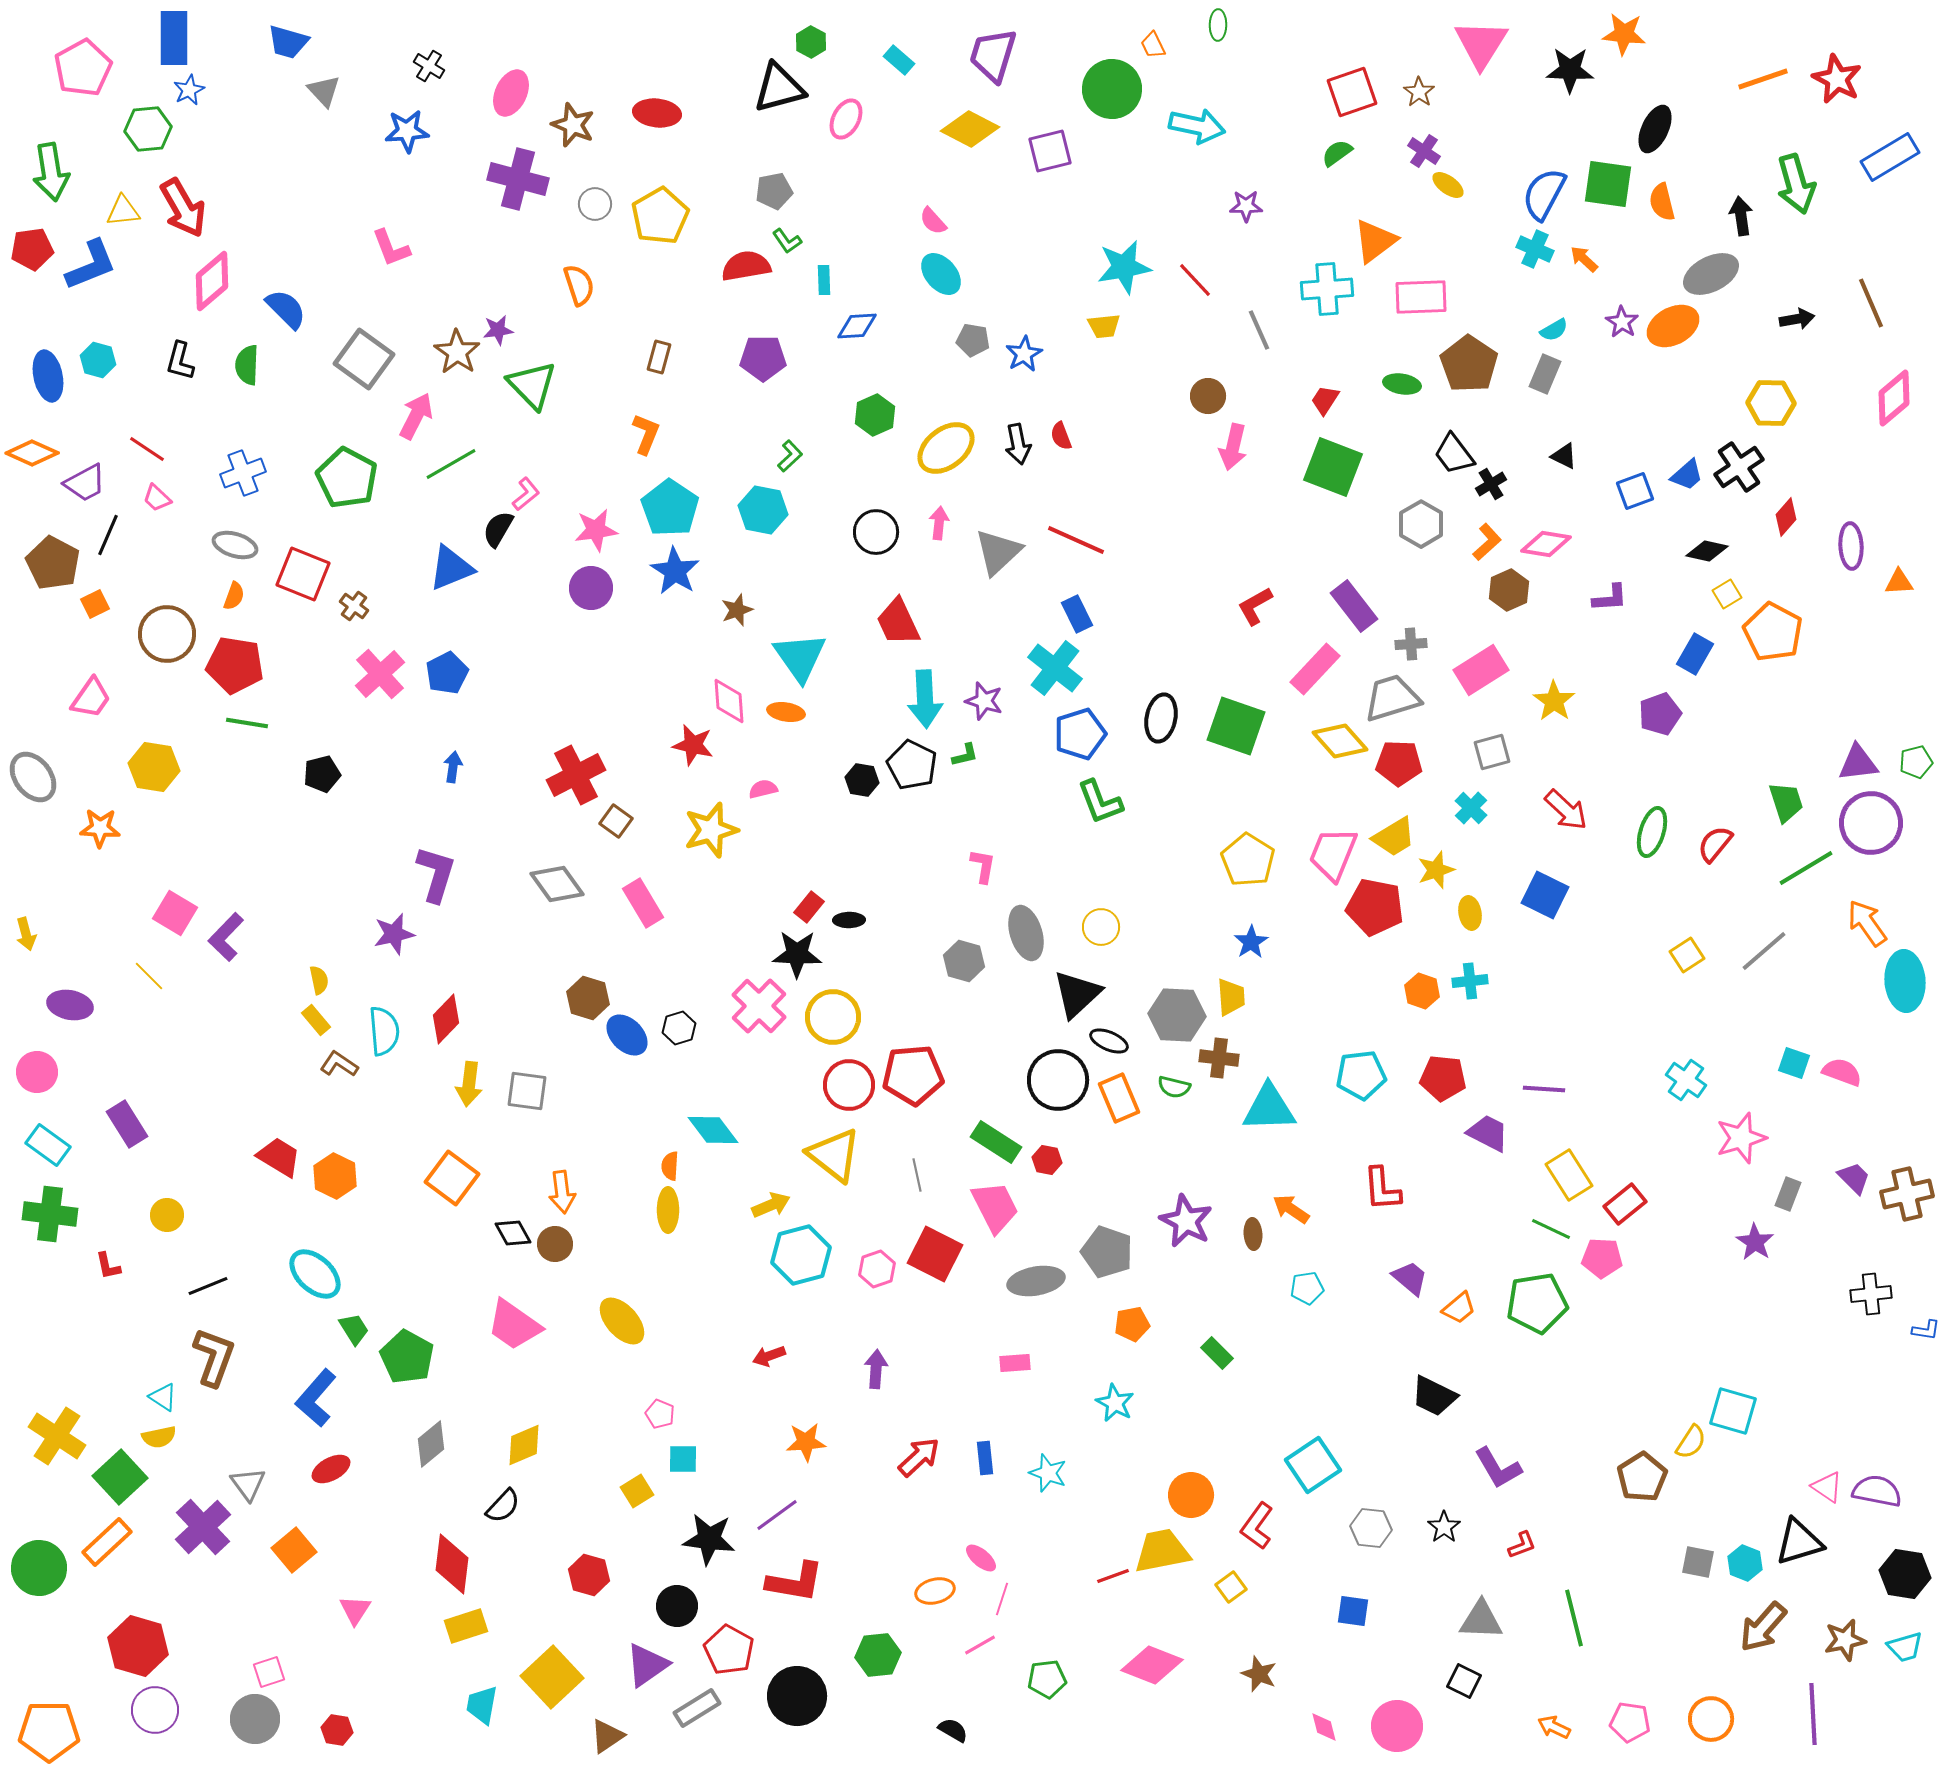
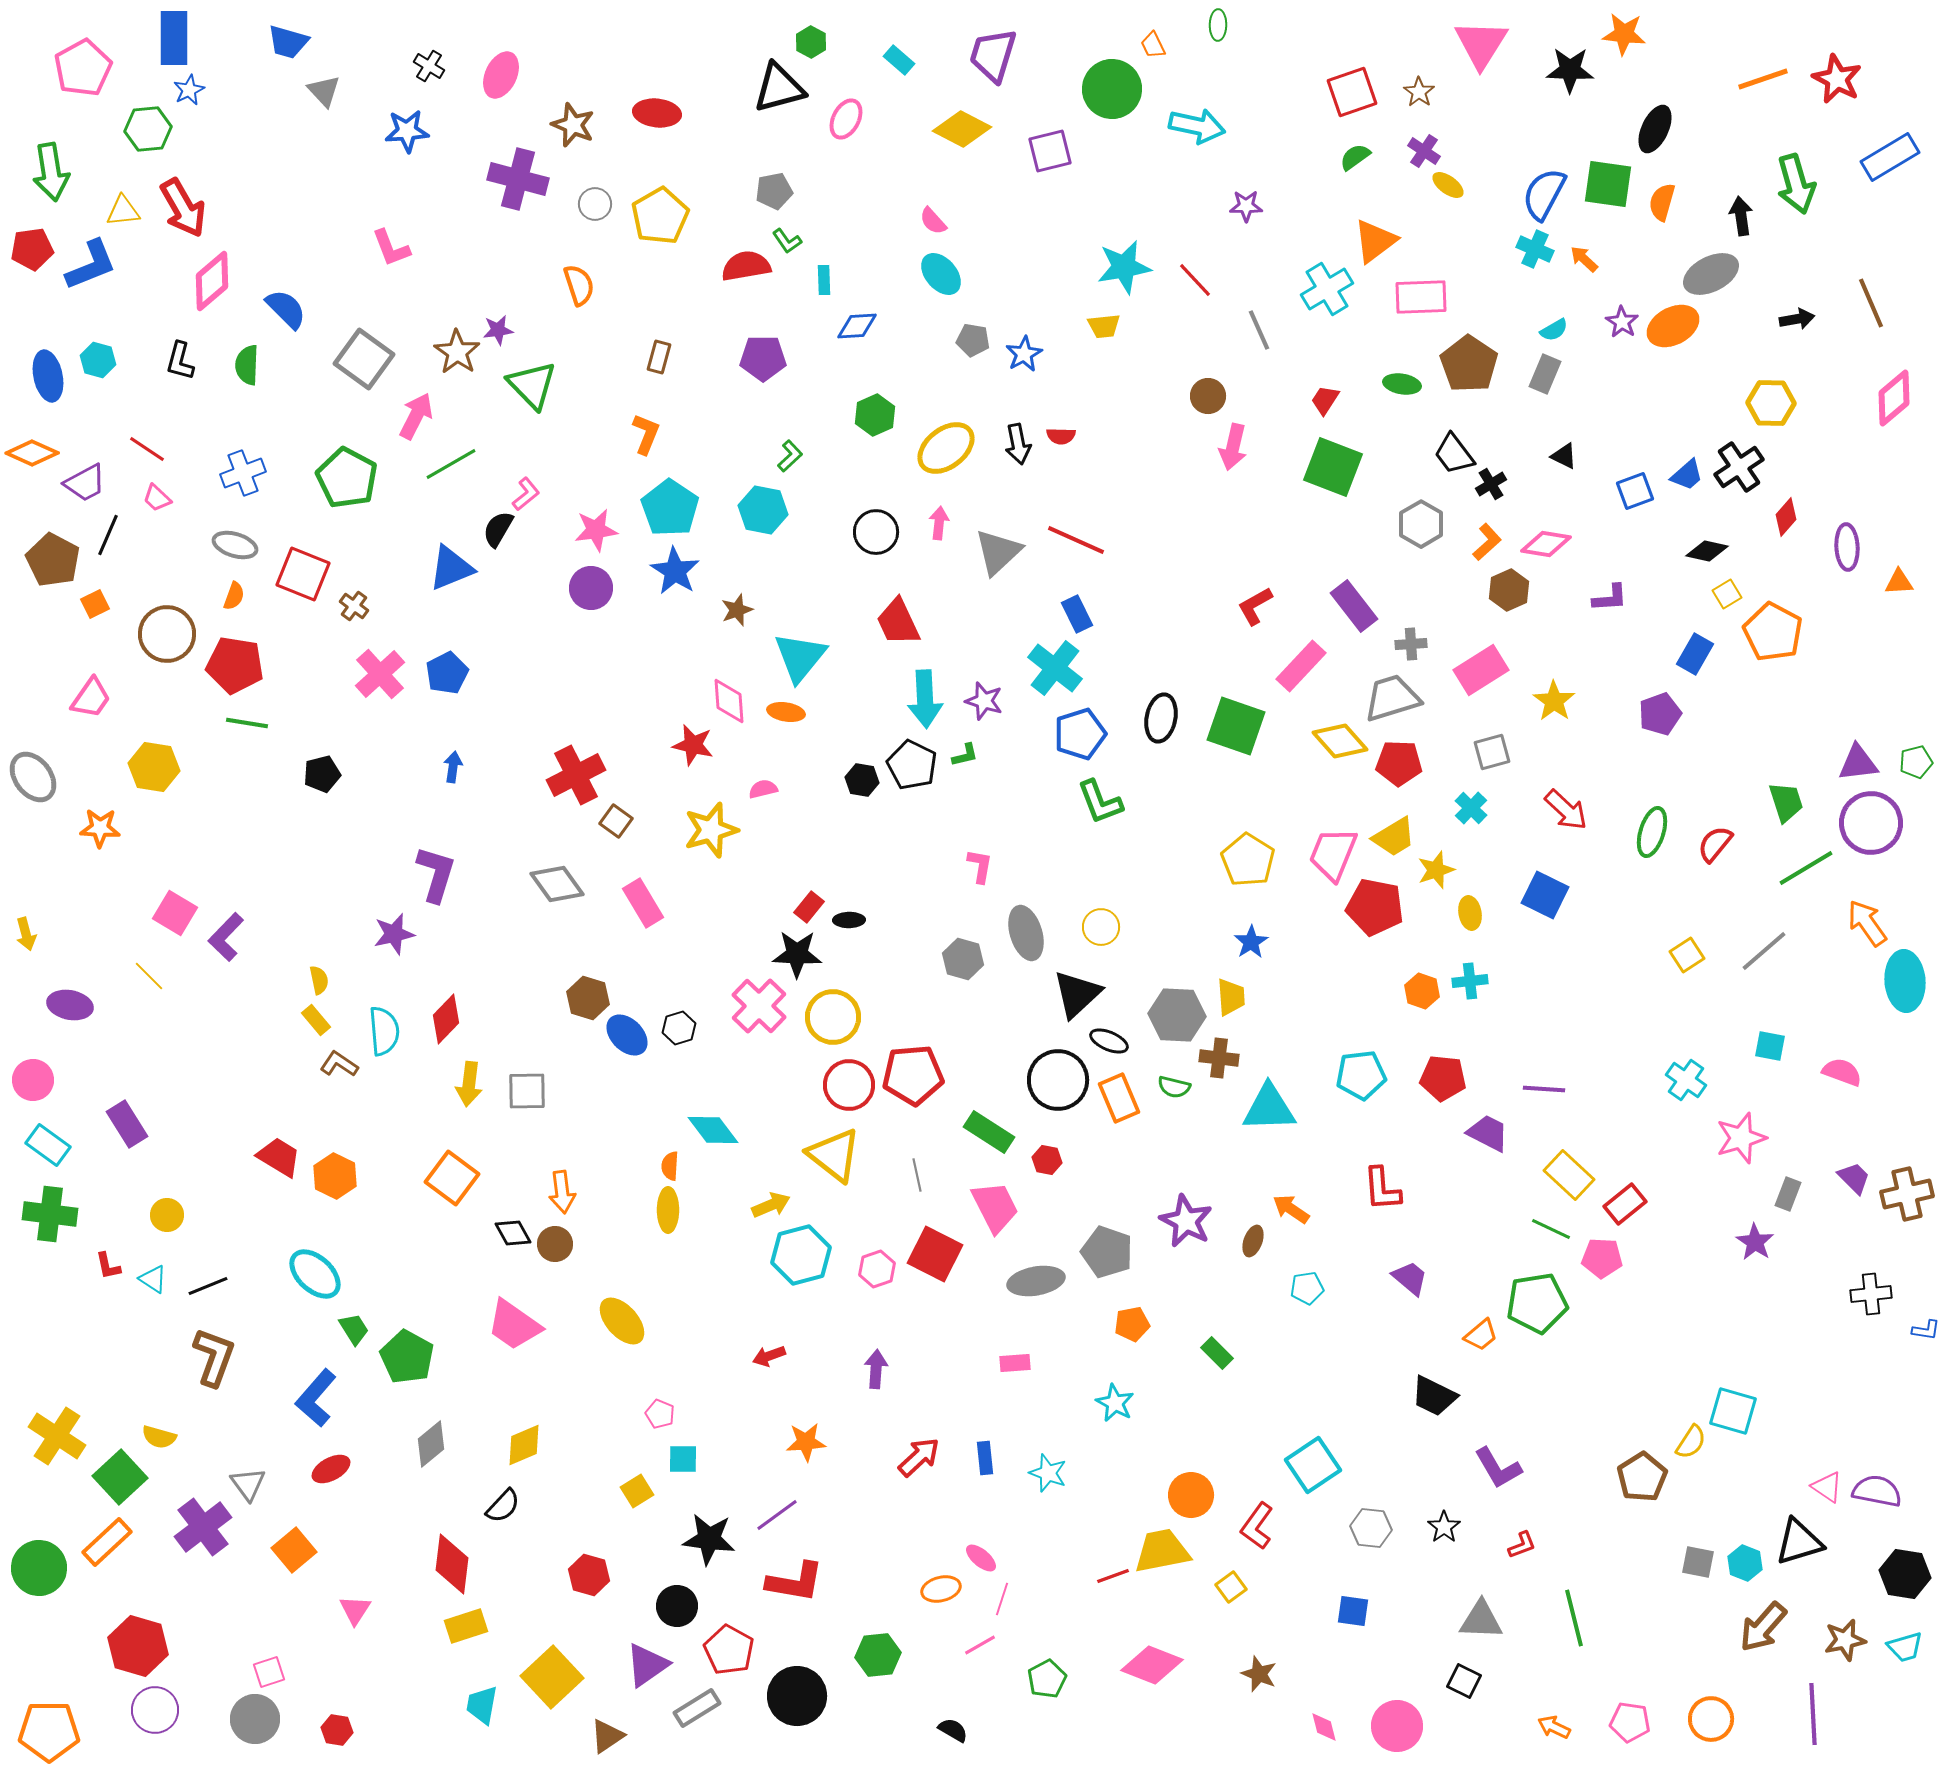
pink ellipse at (511, 93): moved 10 px left, 18 px up
yellow diamond at (970, 129): moved 8 px left
green semicircle at (1337, 153): moved 18 px right, 4 px down
orange semicircle at (1662, 202): rotated 30 degrees clockwise
cyan cross at (1327, 289): rotated 27 degrees counterclockwise
red semicircle at (1061, 436): rotated 68 degrees counterclockwise
purple ellipse at (1851, 546): moved 4 px left, 1 px down
brown pentagon at (53, 563): moved 3 px up
cyan triangle at (800, 657): rotated 14 degrees clockwise
pink rectangle at (1315, 669): moved 14 px left, 3 px up
pink L-shape at (983, 866): moved 3 px left
gray hexagon at (964, 961): moved 1 px left, 2 px up
cyan square at (1794, 1063): moved 24 px left, 17 px up; rotated 8 degrees counterclockwise
pink circle at (37, 1072): moved 4 px left, 8 px down
gray square at (527, 1091): rotated 9 degrees counterclockwise
green rectangle at (996, 1142): moved 7 px left, 10 px up
yellow rectangle at (1569, 1175): rotated 15 degrees counterclockwise
brown ellipse at (1253, 1234): moved 7 px down; rotated 24 degrees clockwise
orange trapezoid at (1459, 1308): moved 22 px right, 27 px down
cyan triangle at (163, 1397): moved 10 px left, 118 px up
yellow semicircle at (159, 1437): rotated 28 degrees clockwise
purple cross at (203, 1527): rotated 6 degrees clockwise
orange ellipse at (935, 1591): moved 6 px right, 2 px up
green pentagon at (1047, 1679): rotated 21 degrees counterclockwise
